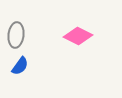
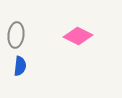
blue semicircle: rotated 30 degrees counterclockwise
